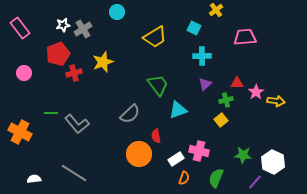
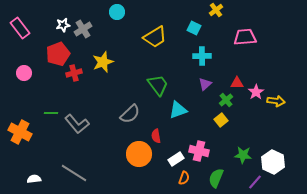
green cross: rotated 24 degrees counterclockwise
